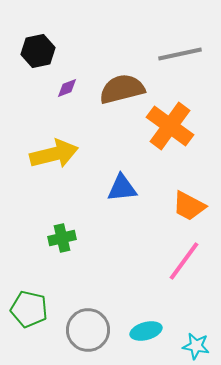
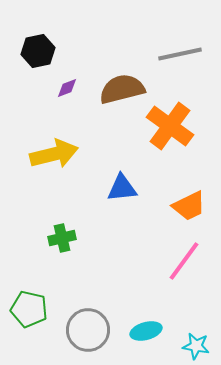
orange trapezoid: rotated 54 degrees counterclockwise
